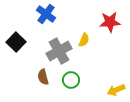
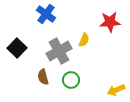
black square: moved 1 px right, 6 px down
